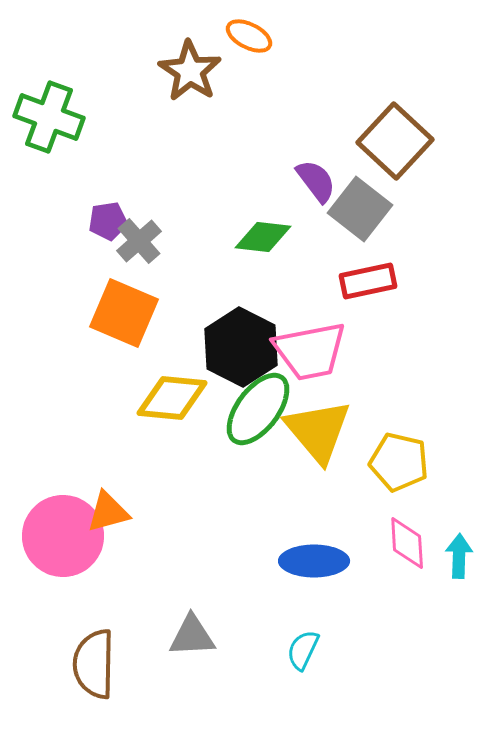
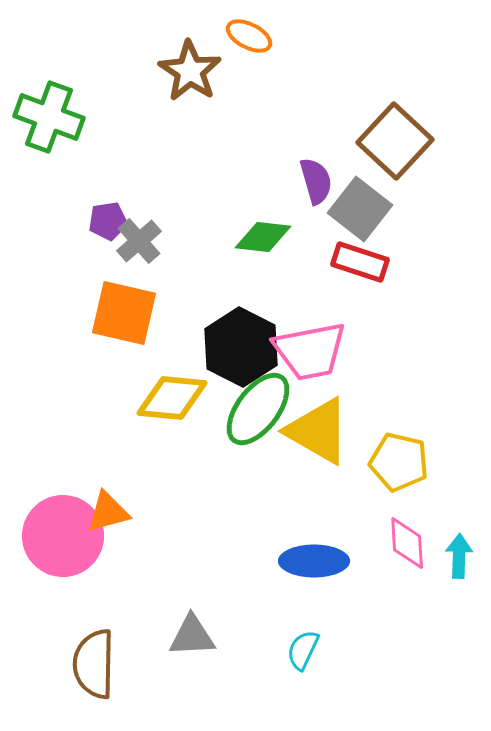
purple semicircle: rotated 21 degrees clockwise
red rectangle: moved 8 px left, 19 px up; rotated 30 degrees clockwise
orange square: rotated 10 degrees counterclockwise
yellow triangle: rotated 20 degrees counterclockwise
